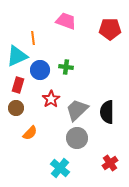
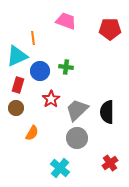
blue circle: moved 1 px down
orange semicircle: moved 2 px right; rotated 14 degrees counterclockwise
